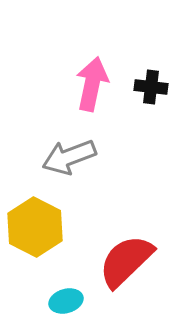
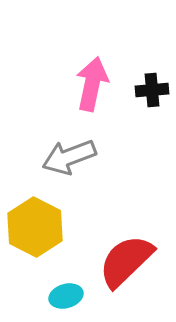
black cross: moved 1 px right, 3 px down; rotated 12 degrees counterclockwise
cyan ellipse: moved 5 px up
